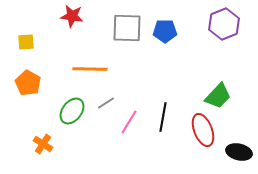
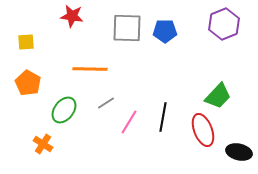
green ellipse: moved 8 px left, 1 px up
